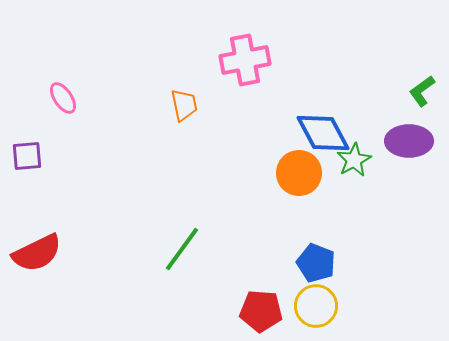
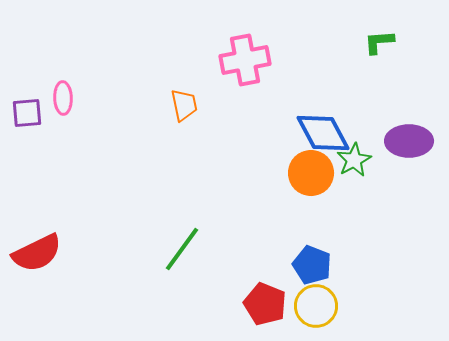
green L-shape: moved 43 px left, 49 px up; rotated 32 degrees clockwise
pink ellipse: rotated 32 degrees clockwise
purple square: moved 43 px up
orange circle: moved 12 px right
blue pentagon: moved 4 px left, 2 px down
red pentagon: moved 4 px right, 7 px up; rotated 18 degrees clockwise
